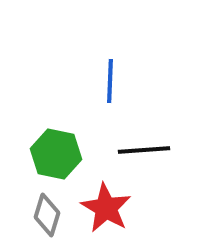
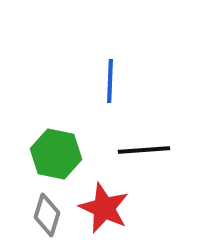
red star: moved 2 px left; rotated 6 degrees counterclockwise
